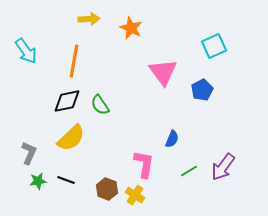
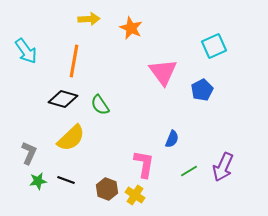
black diamond: moved 4 px left, 2 px up; rotated 28 degrees clockwise
purple arrow: rotated 12 degrees counterclockwise
